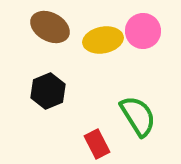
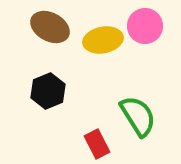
pink circle: moved 2 px right, 5 px up
